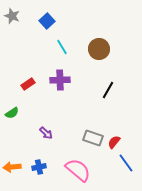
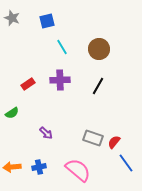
gray star: moved 2 px down
blue square: rotated 28 degrees clockwise
black line: moved 10 px left, 4 px up
